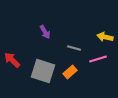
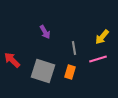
yellow arrow: moved 3 px left; rotated 63 degrees counterclockwise
gray line: rotated 64 degrees clockwise
orange rectangle: rotated 32 degrees counterclockwise
